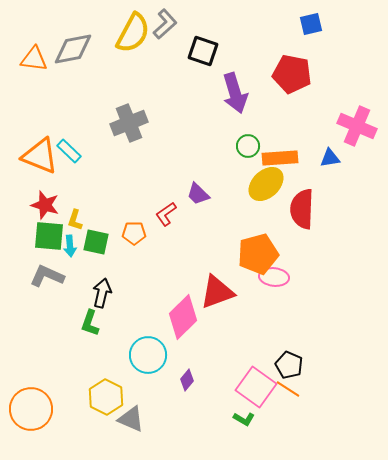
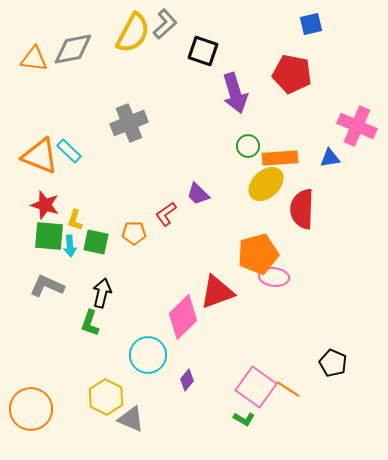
gray L-shape at (47, 276): moved 10 px down
black pentagon at (289, 365): moved 44 px right, 2 px up
